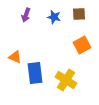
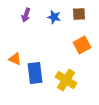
orange triangle: moved 2 px down
